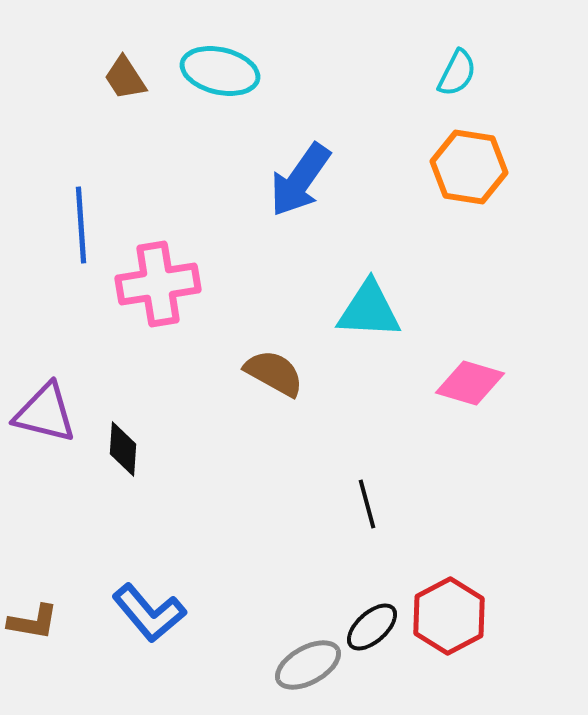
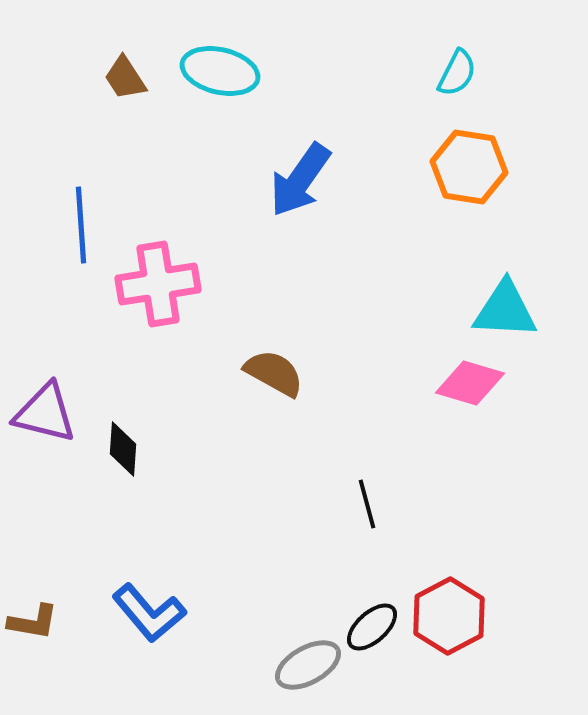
cyan triangle: moved 136 px right
